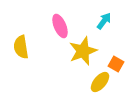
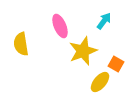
yellow semicircle: moved 3 px up
